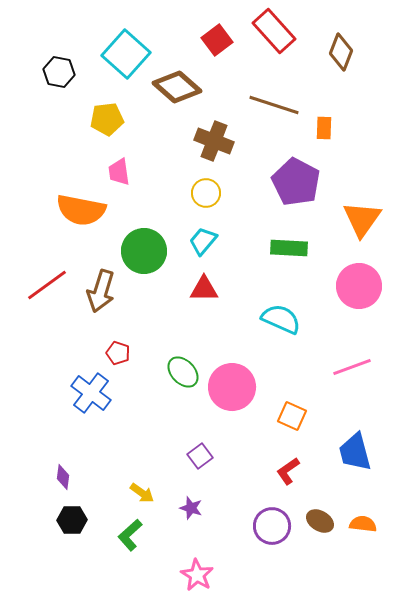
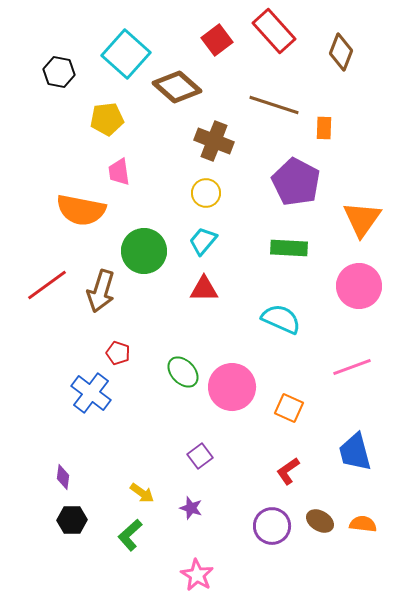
orange square at (292, 416): moved 3 px left, 8 px up
